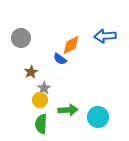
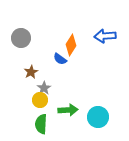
orange diamond: rotated 30 degrees counterclockwise
